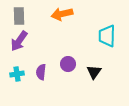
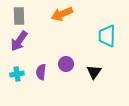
orange arrow: rotated 10 degrees counterclockwise
purple circle: moved 2 px left
